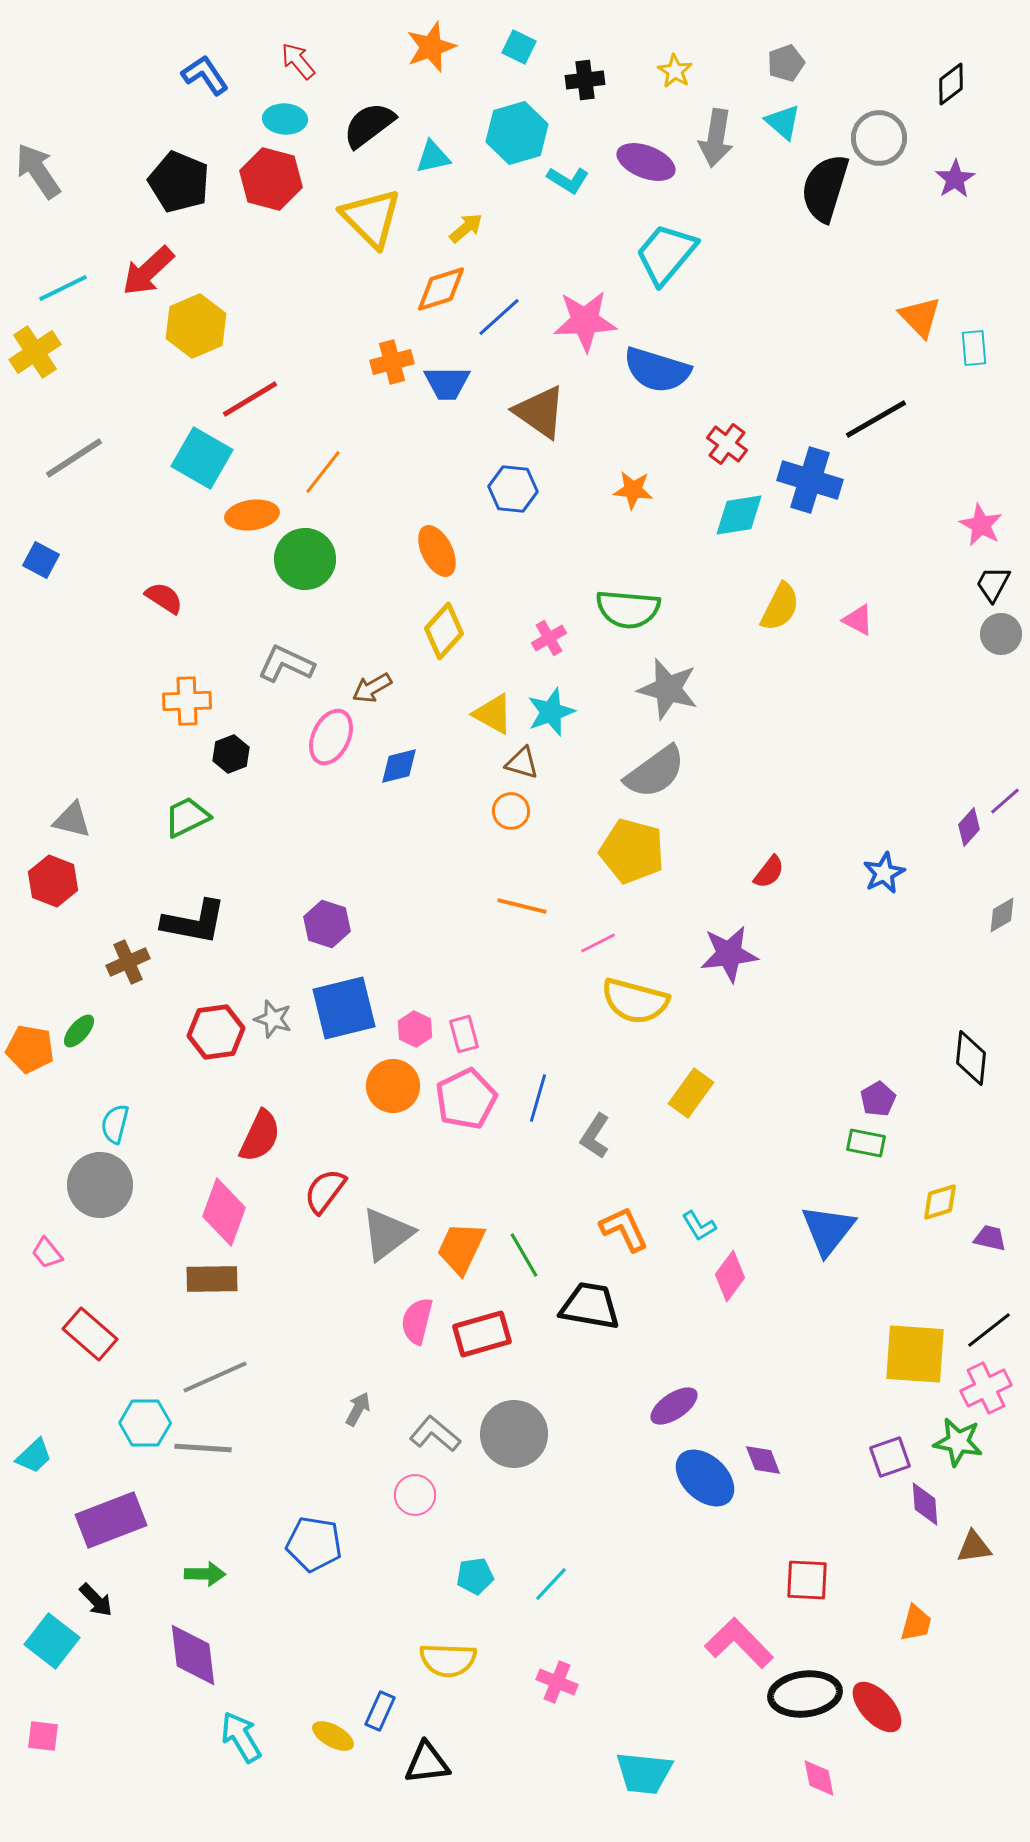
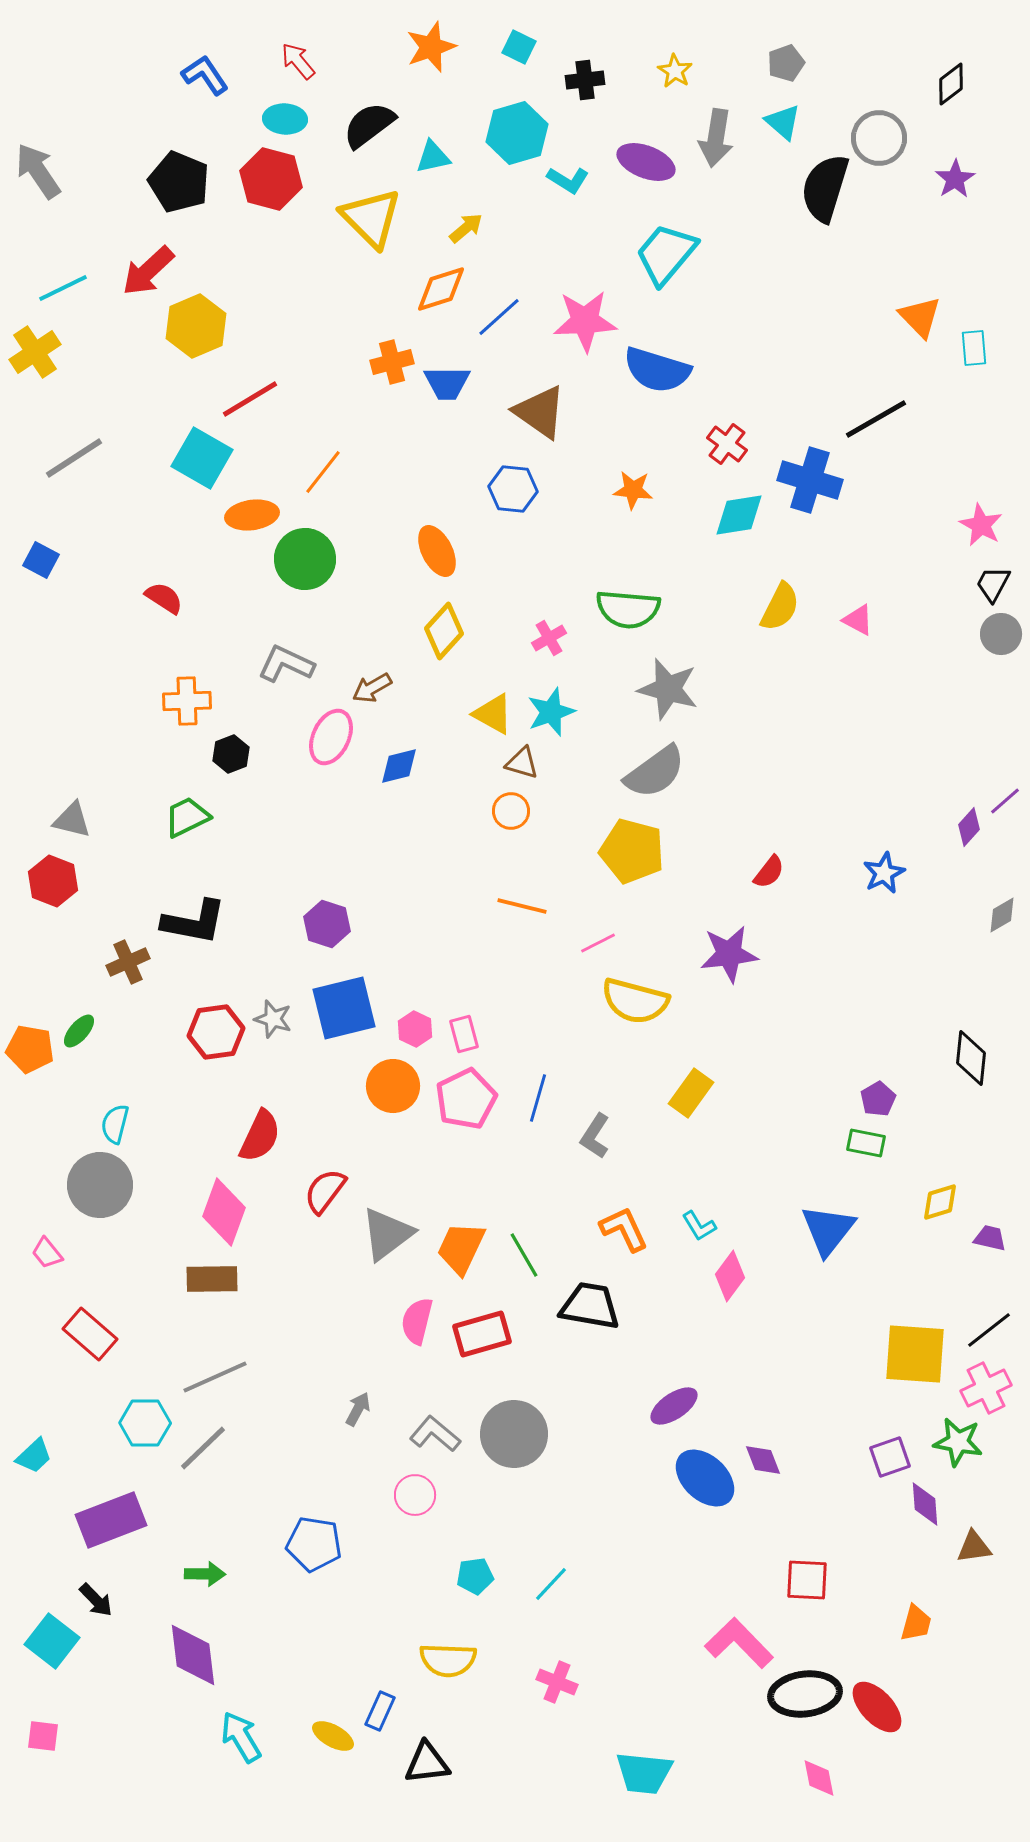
gray line at (203, 1448): rotated 48 degrees counterclockwise
